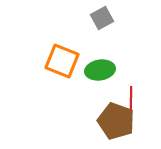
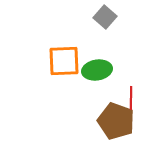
gray square: moved 3 px right, 1 px up; rotated 20 degrees counterclockwise
orange square: moved 2 px right; rotated 24 degrees counterclockwise
green ellipse: moved 3 px left
